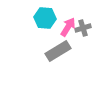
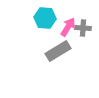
gray cross: rotated 21 degrees clockwise
